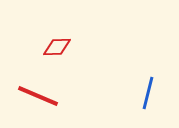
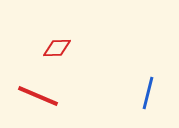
red diamond: moved 1 px down
